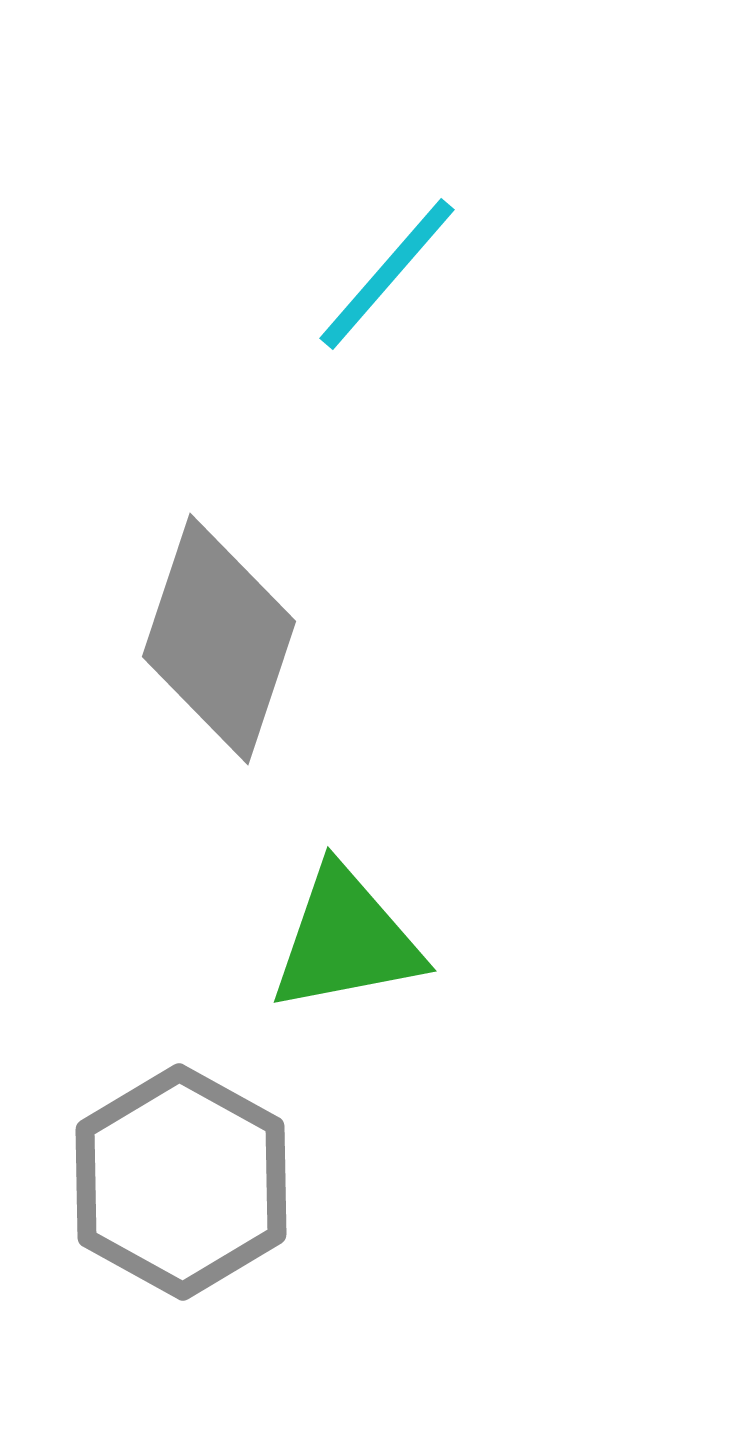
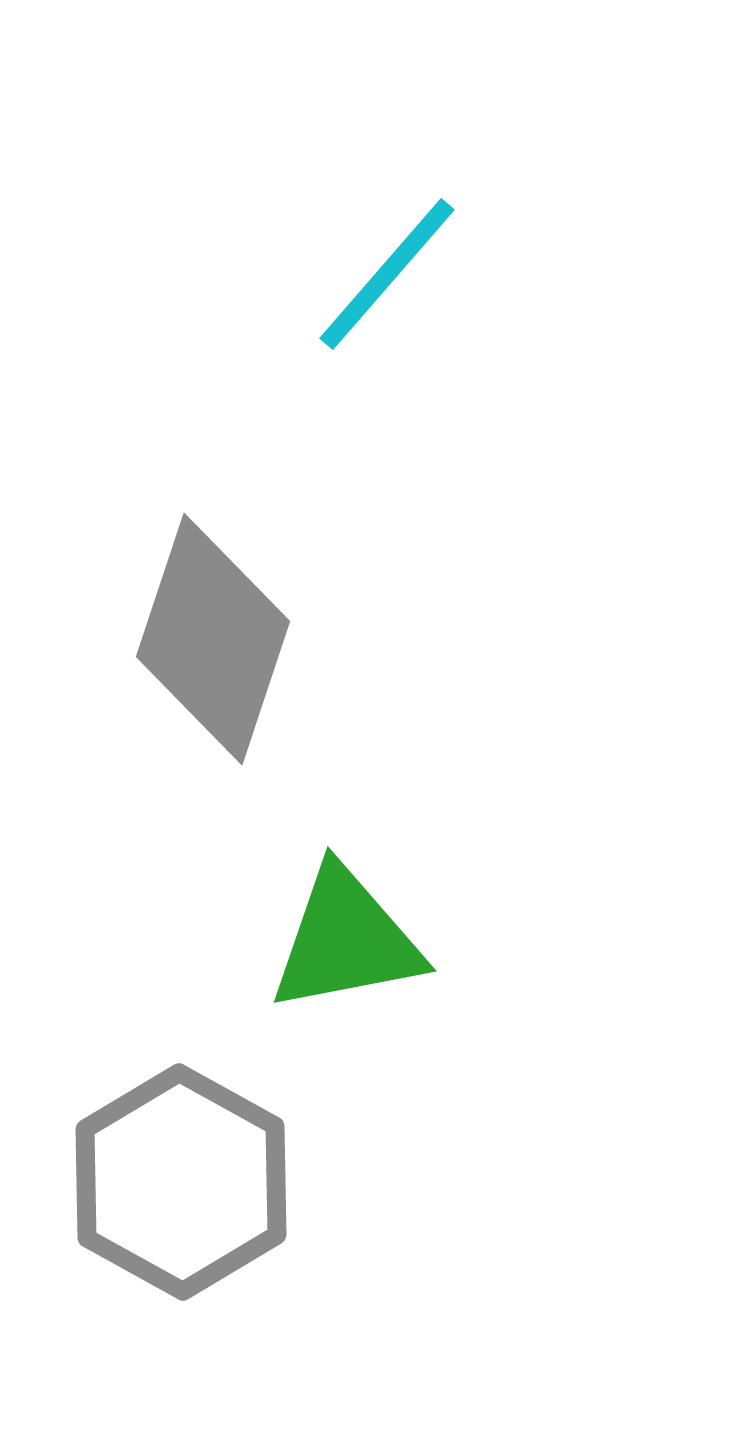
gray diamond: moved 6 px left
